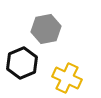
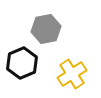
yellow cross: moved 5 px right, 4 px up; rotated 32 degrees clockwise
